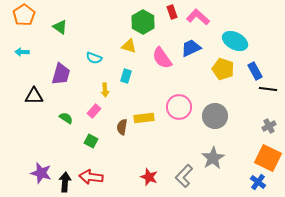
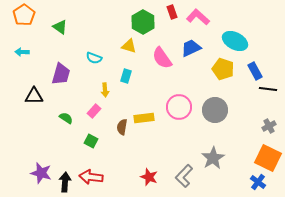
gray circle: moved 6 px up
